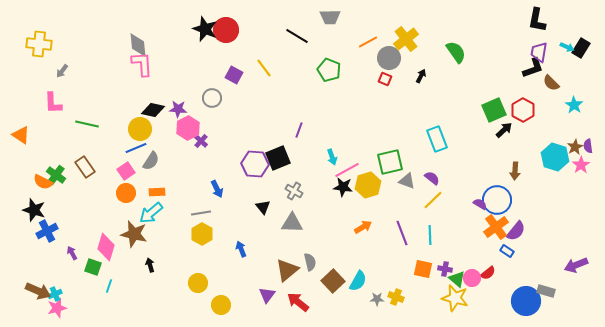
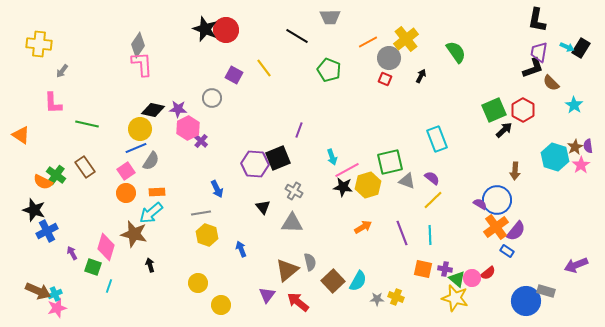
gray diamond at (138, 45): rotated 40 degrees clockwise
yellow hexagon at (202, 234): moved 5 px right, 1 px down; rotated 10 degrees counterclockwise
